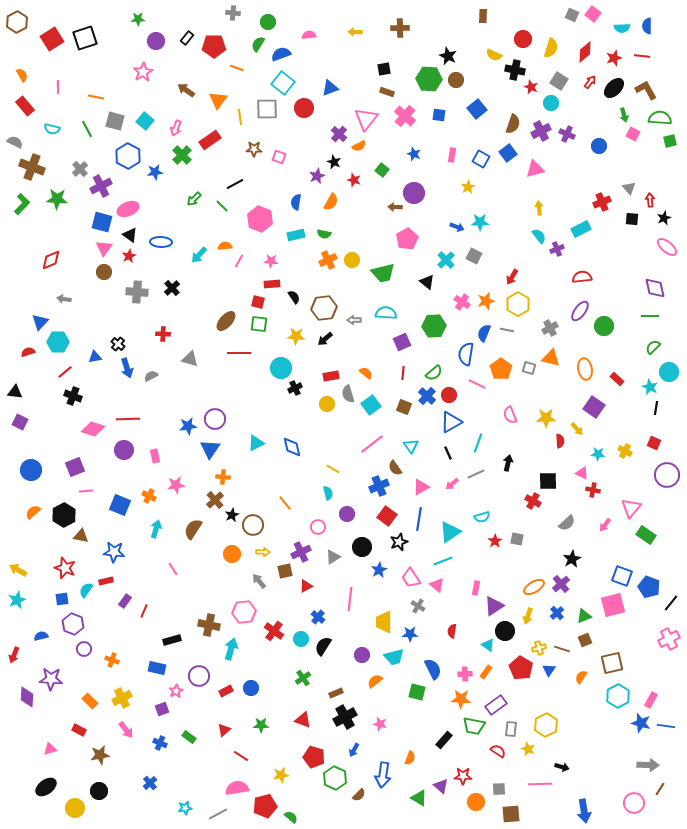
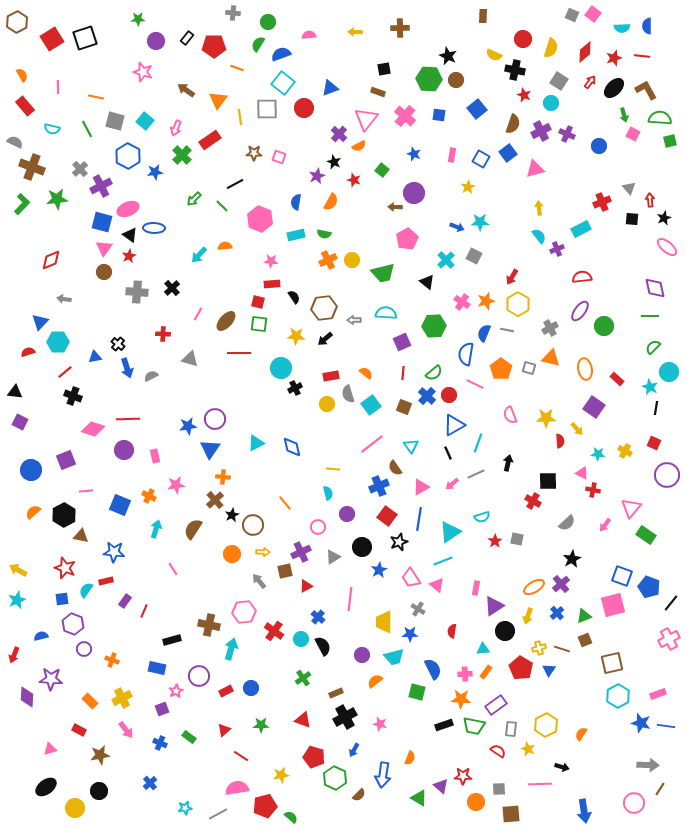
pink star at (143, 72): rotated 24 degrees counterclockwise
red star at (531, 87): moved 7 px left, 8 px down
brown rectangle at (387, 92): moved 9 px left
brown star at (254, 149): moved 4 px down
green star at (57, 199): rotated 10 degrees counterclockwise
blue ellipse at (161, 242): moved 7 px left, 14 px up
pink line at (239, 261): moved 41 px left, 53 px down
pink line at (477, 384): moved 2 px left
blue triangle at (451, 422): moved 3 px right, 3 px down
purple square at (75, 467): moved 9 px left, 7 px up
yellow line at (333, 469): rotated 24 degrees counterclockwise
gray cross at (418, 606): moved 3 px down
cyan triangle at (488, 645): moved 5 px left, 4 px down; rotated 40 degrees counterclockwise
black semicircle at (323, 646): rotated 120 degrees clockwise
orange semicircle at (581, 677): moved 57 px down
pink rectangle at (651, 700): moved 7 px right, 6 px up; rotated 42 degrees clockwise
black rectangle at (444, 740): moved 15 px up; rotated 30 degrees clockwise
